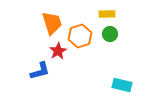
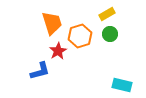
yellow rectangle: rotated 28 degrees counterclockwise
